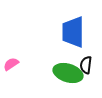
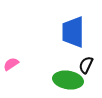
black semicircle: rotated 18 degrees clockwise
green ellipse: moved 7 px down; rotated 8 degrees counterclockwise
